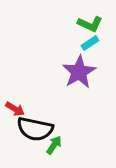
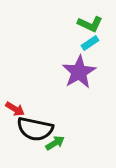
green arrow: moved 1 px right, 2 px up; rotated 24 degrees clockwise
